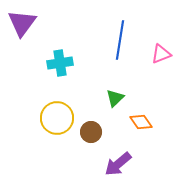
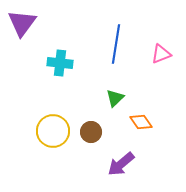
blue line: moved 4 px left, 4 px down
cyan cross: rotated 15 degrees clockwise
yellow circle: moved 4 px left, 13 px down
purple arrow: moved 3 px right
